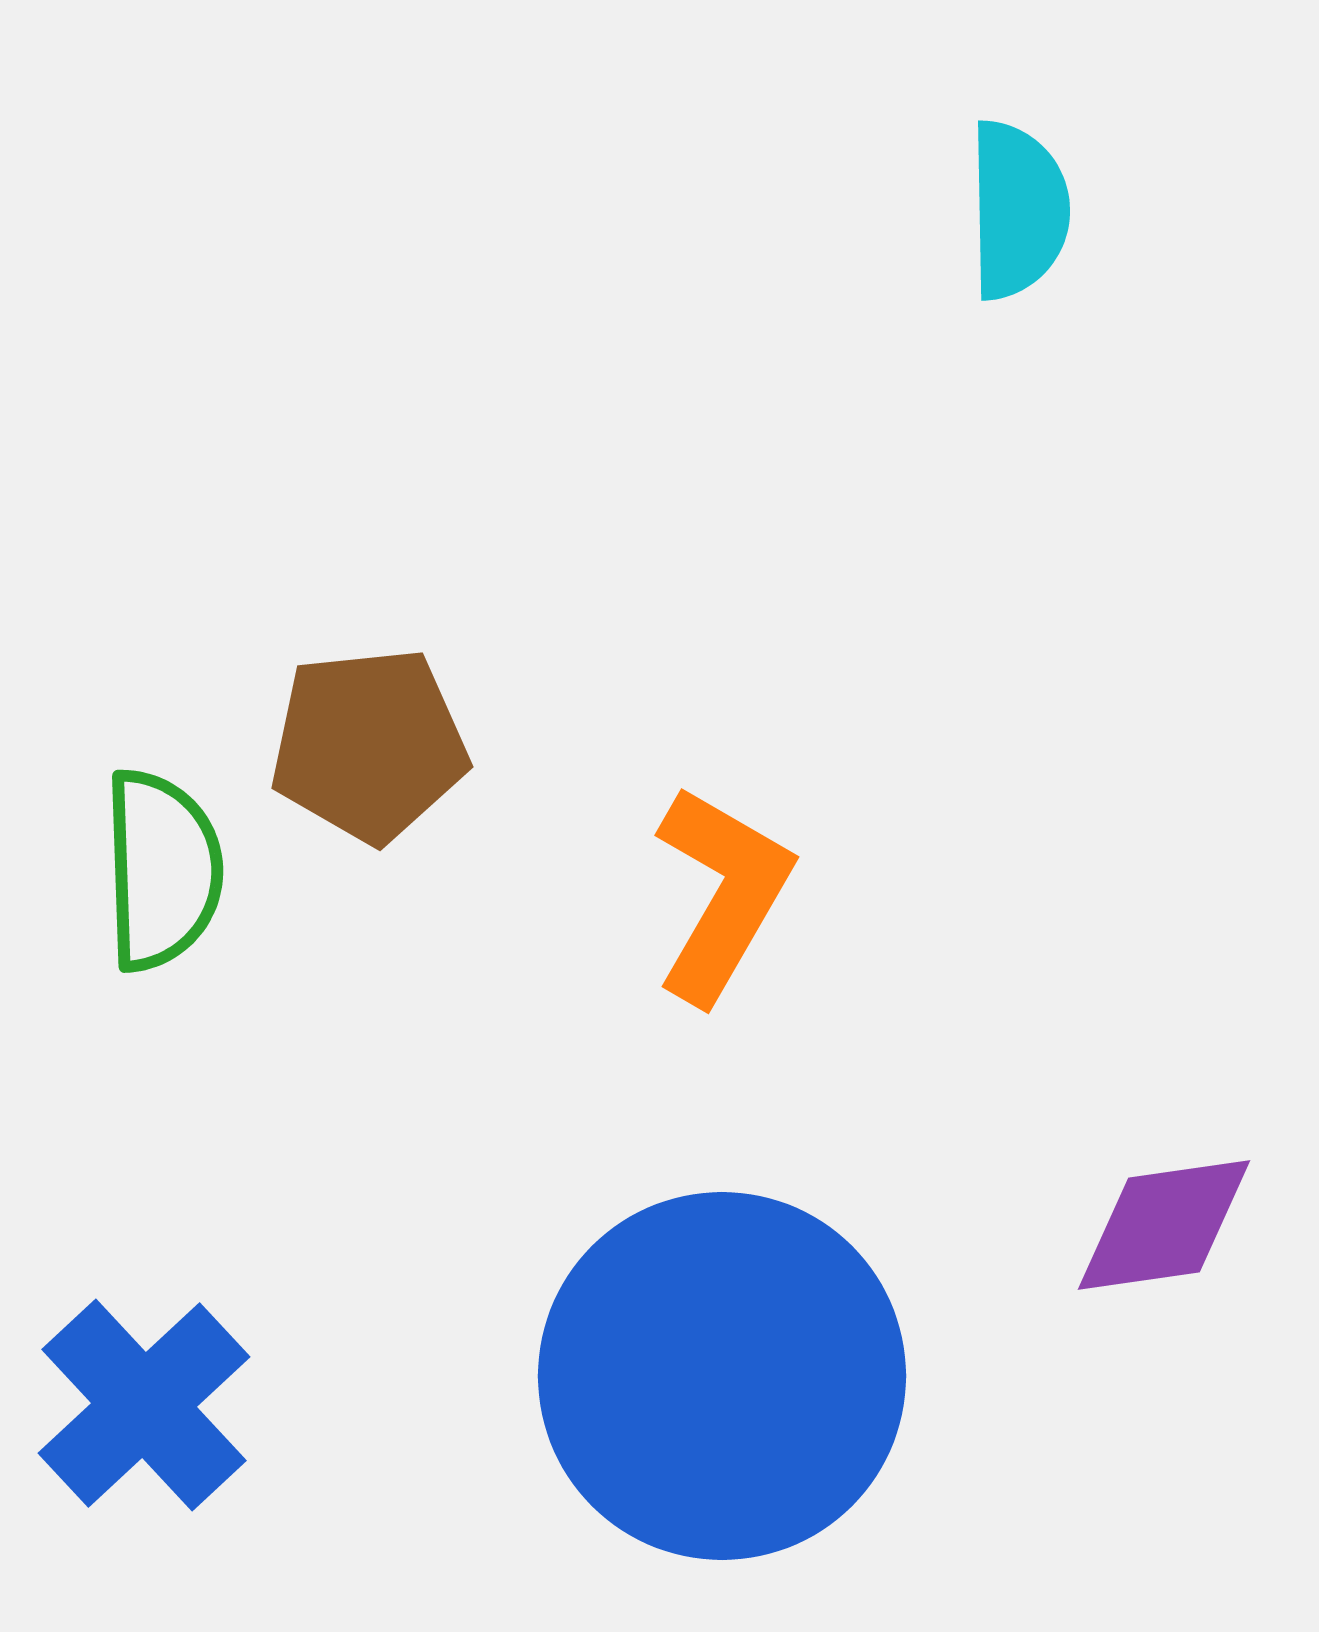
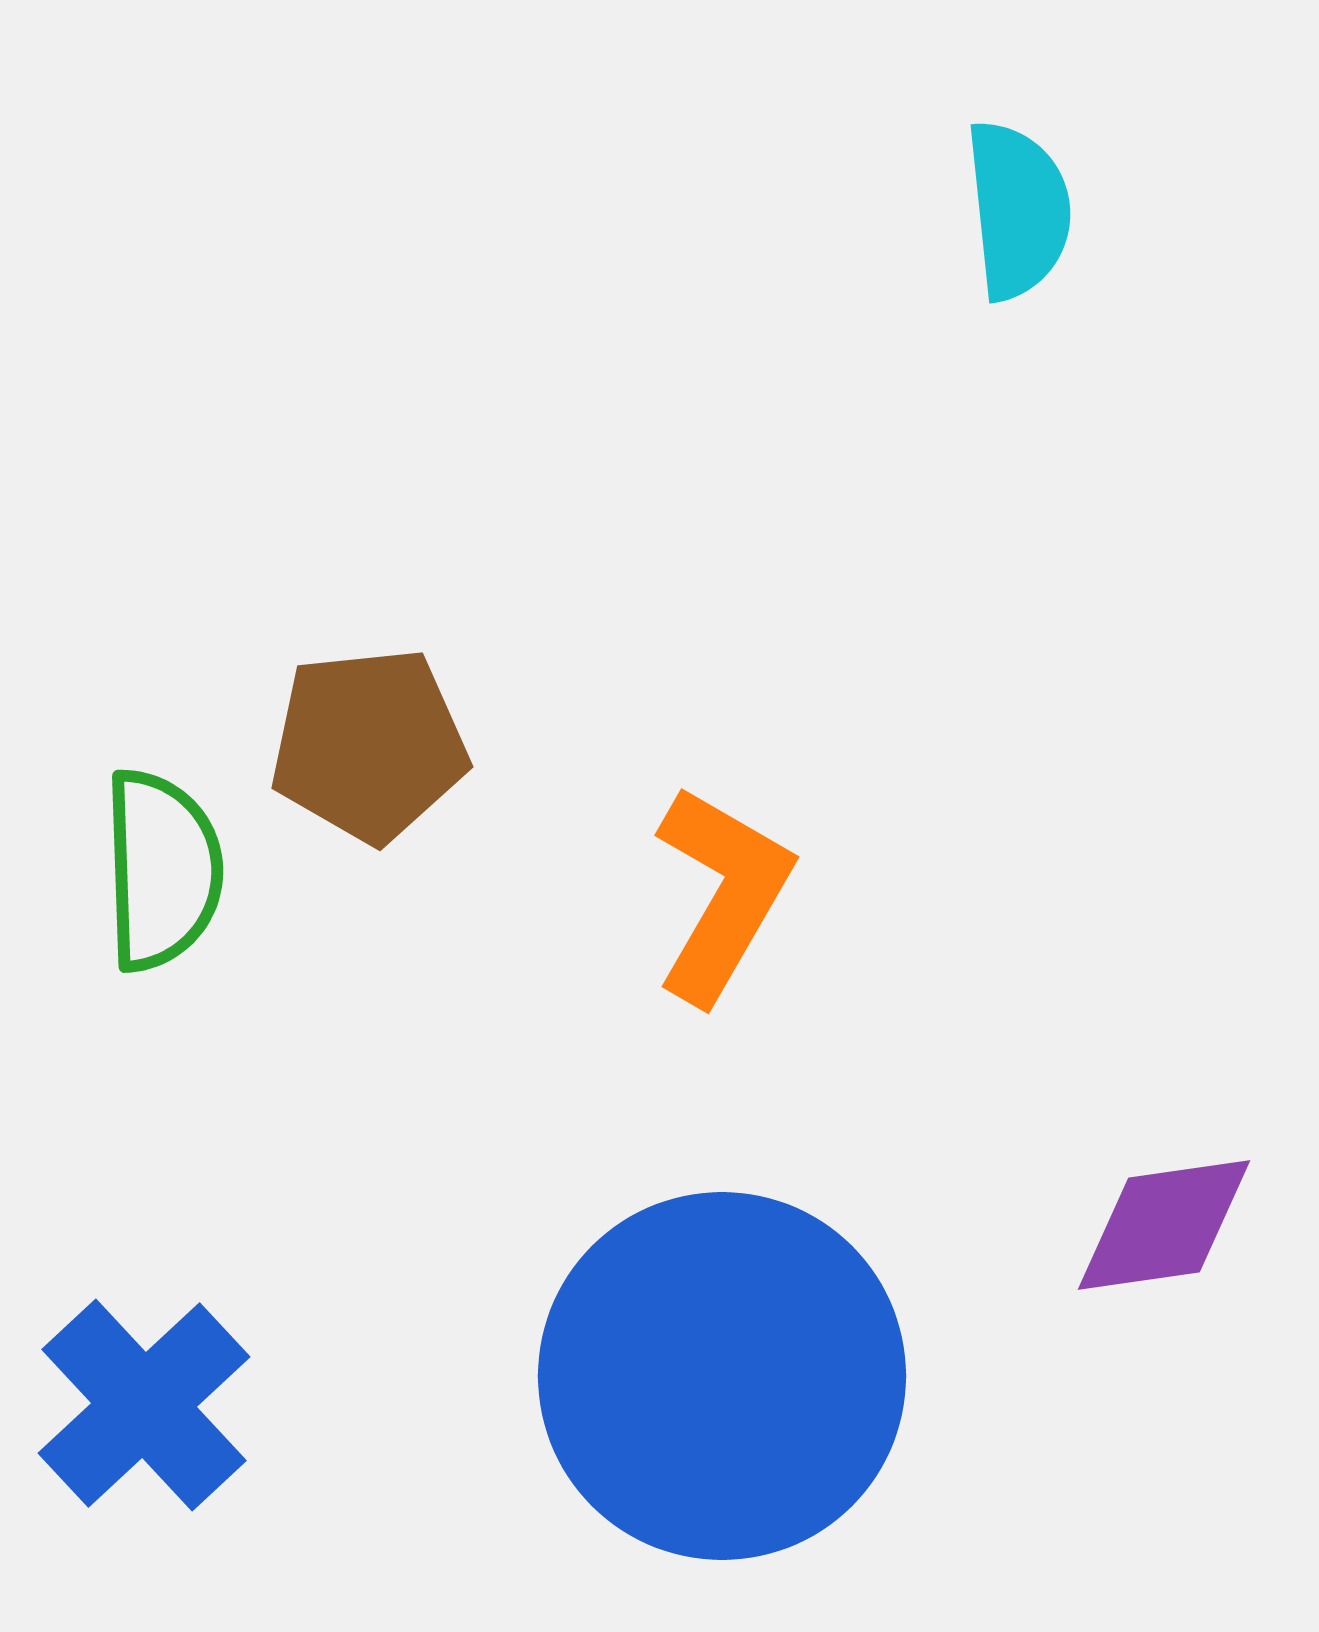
cyan semicircle: rotated 5 degrees counterclockwise
